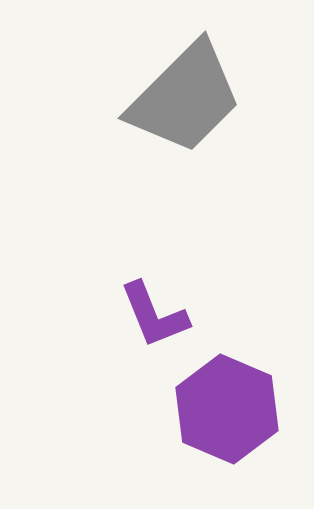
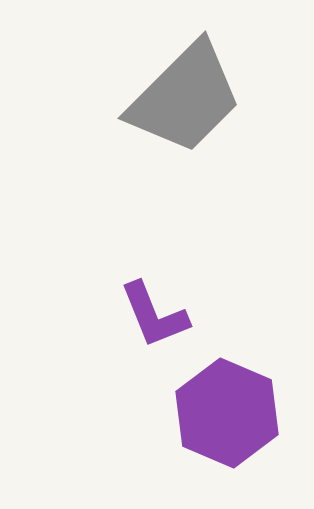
purple hexagon: moved 4 px down
